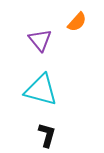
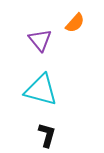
orange semicircle: moved 2 px left, 1 px down
